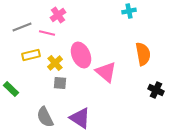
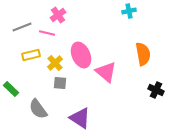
gray semicircle: moved 7 px left, 8 px up; rotated 10 degrees counterclockwise
